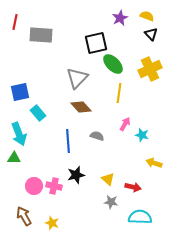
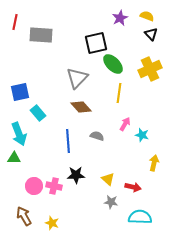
yellow arrow: rotated 84 degrees clockwise
black star: rotated 12 degrees clockwise
